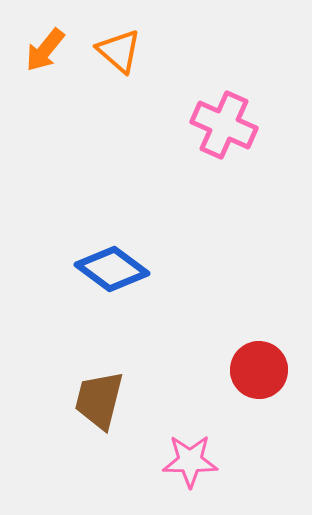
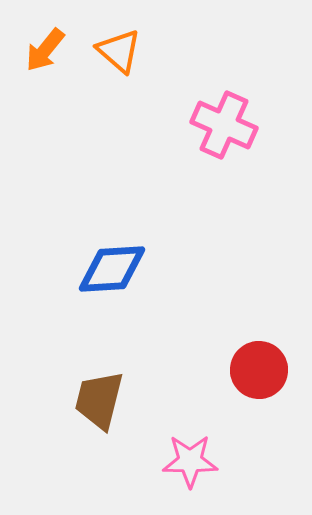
blue diamond: rotated 40 degrees counterclockwise
